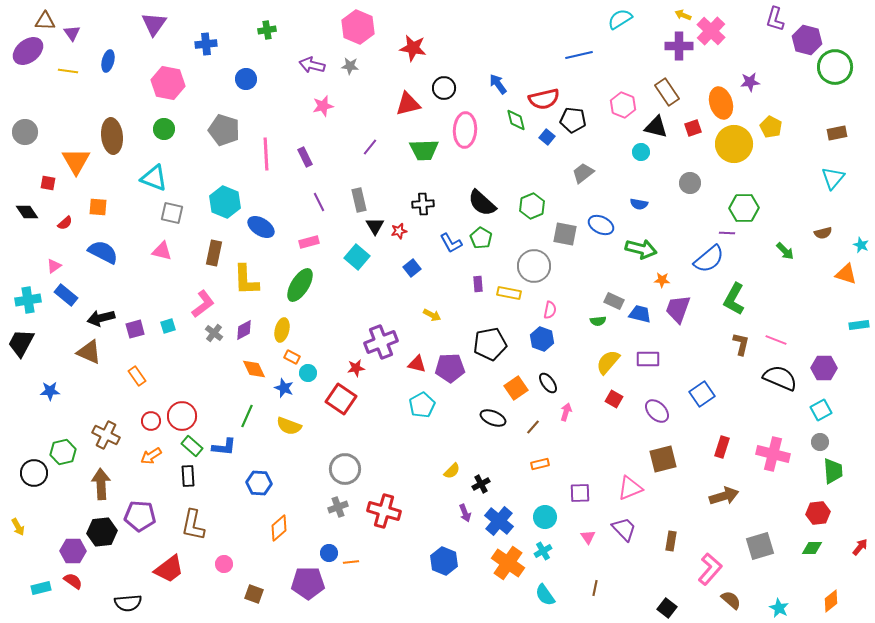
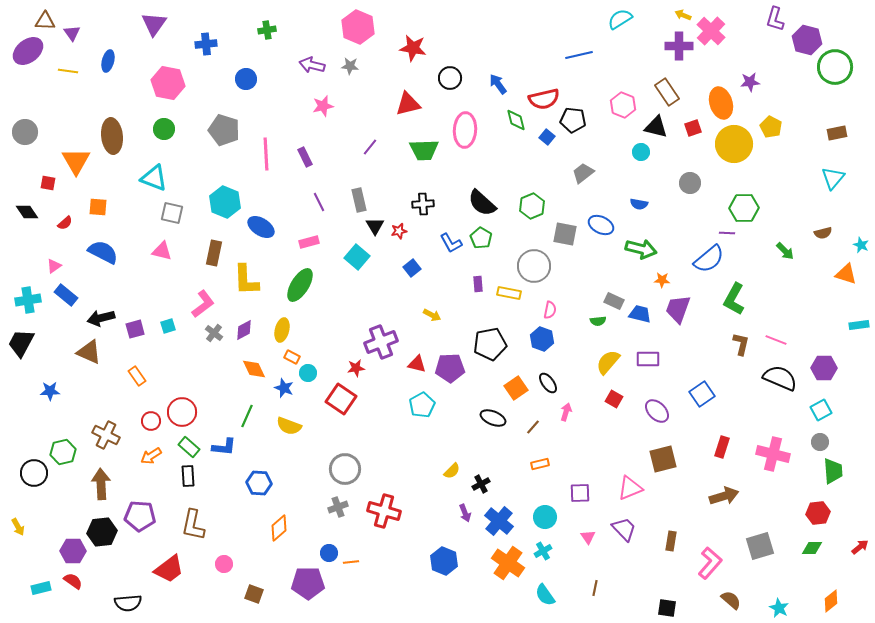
black circle at (444, 88): moved 6 px right, 10 px up
red circle at (182, 416): moved 4 px up
green rectangle at (192, 446): moved 3 px left, 1 px down
red arrow at (860, 547): rotated 12 degrees clockwise
pink L-shape at (710, 569): moved 6 px up
black square at (667, 608): rotated 30 degrees counterclockwise
